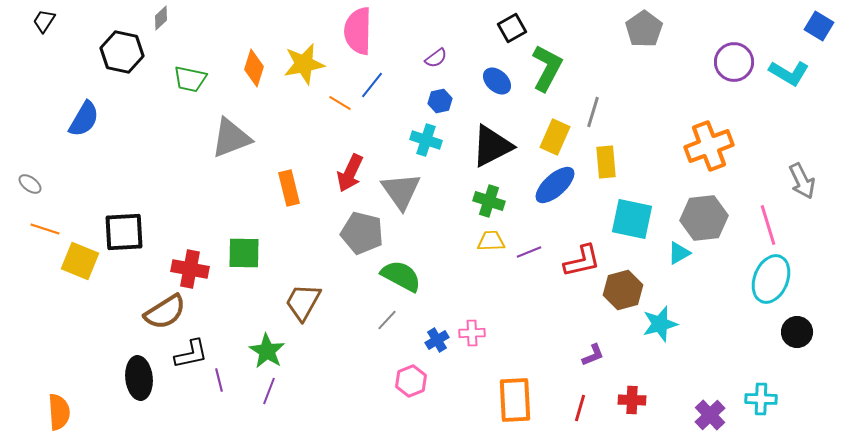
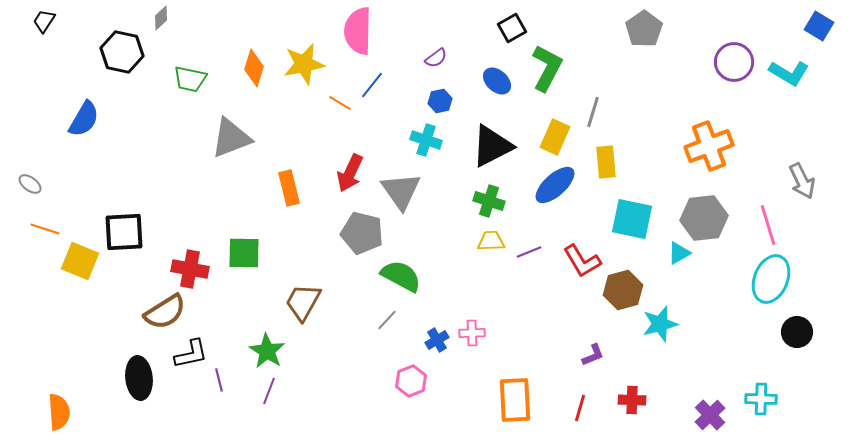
red L-shape at (582, 261): rotated 72 degrees clockwise
